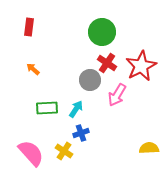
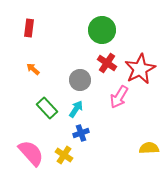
red rectangle: moved 1 px down
green circle: moved 2 px up
red star: moved 1 px left, 3 px down
gray circle: moved 10 px left
pink arrow: moved 2 px right, 2 px down
green rectangle: rotated 50 degrees clockwise
yellow cross: moved 4 px down
